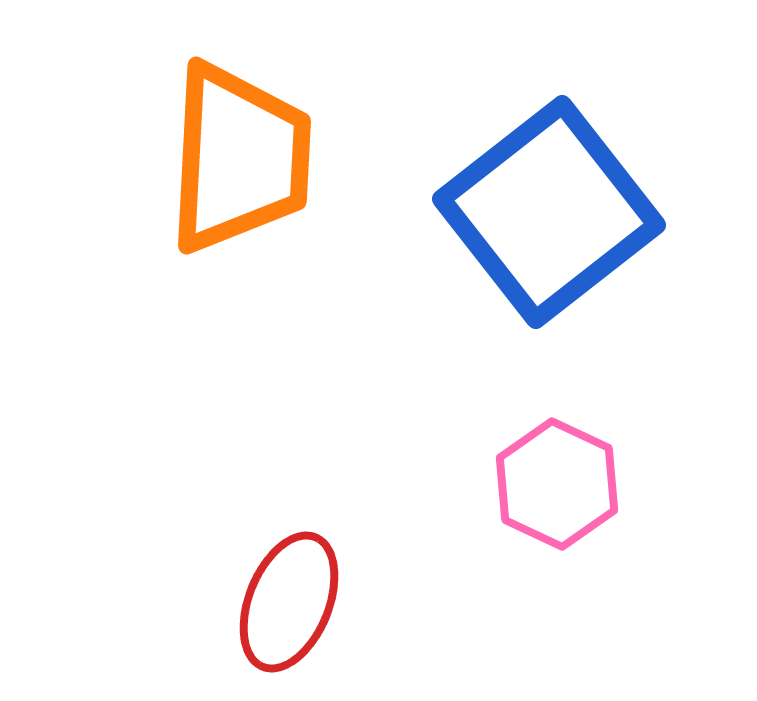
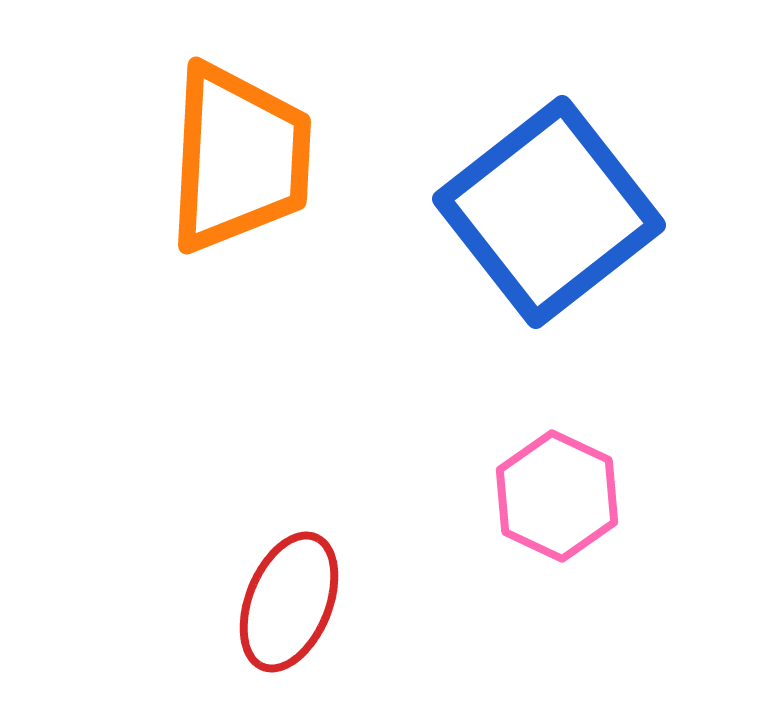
pink hexagon: moved 12 px down
